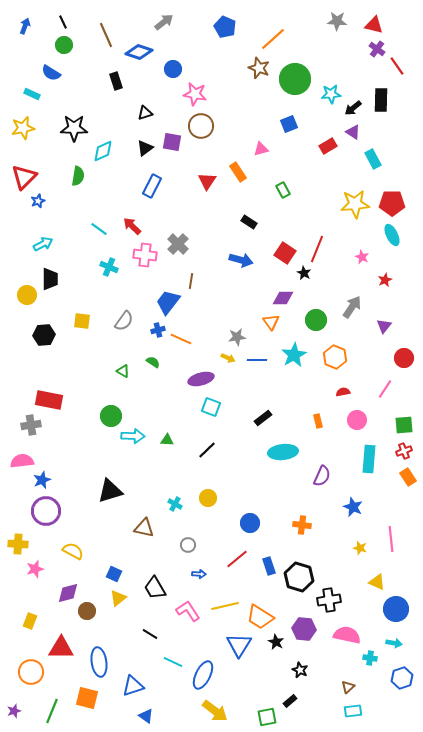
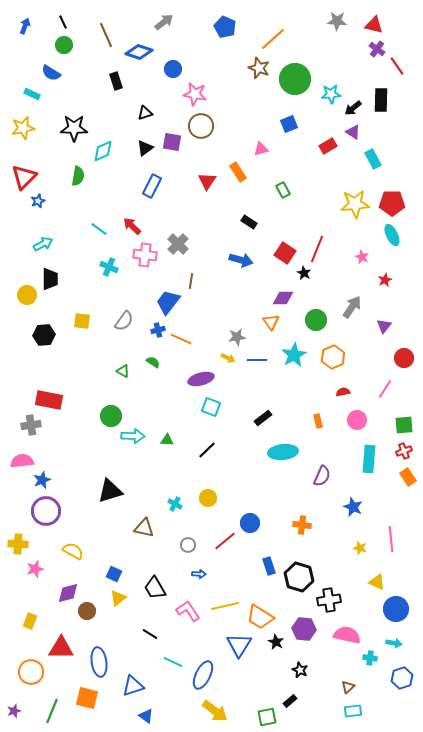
orange hexagon at (335, 357): moved 2 px left; rotated 15 degrees clockwise
red line at (237, 559): moved 12 px left, 18 px up
